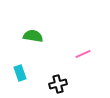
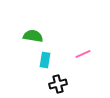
cyan rectangle: moved 25 px right, 13 px up; rotated 28 degrees clockwise
